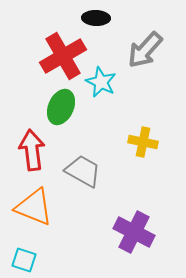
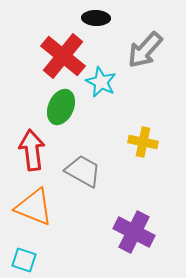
red cross: rotated 21 degrees counterclockwise
